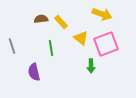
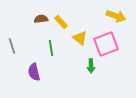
yellow arrow: moved 14 px right, 2 px down
yellow triangle: moved 1 px left
